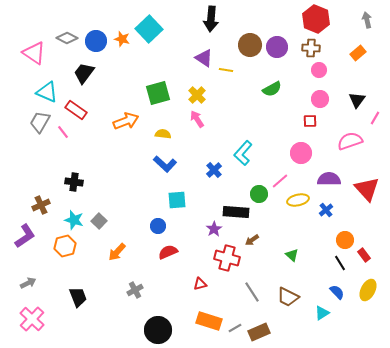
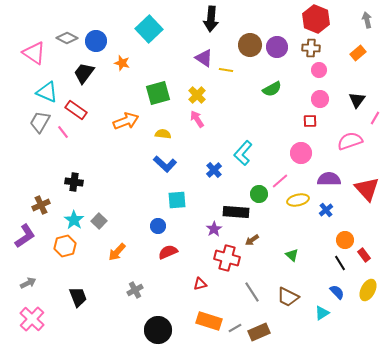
orange star at (122, 39): moved 24 px down
cyan star at (74, 220): rotated 18 degrees clockwise
